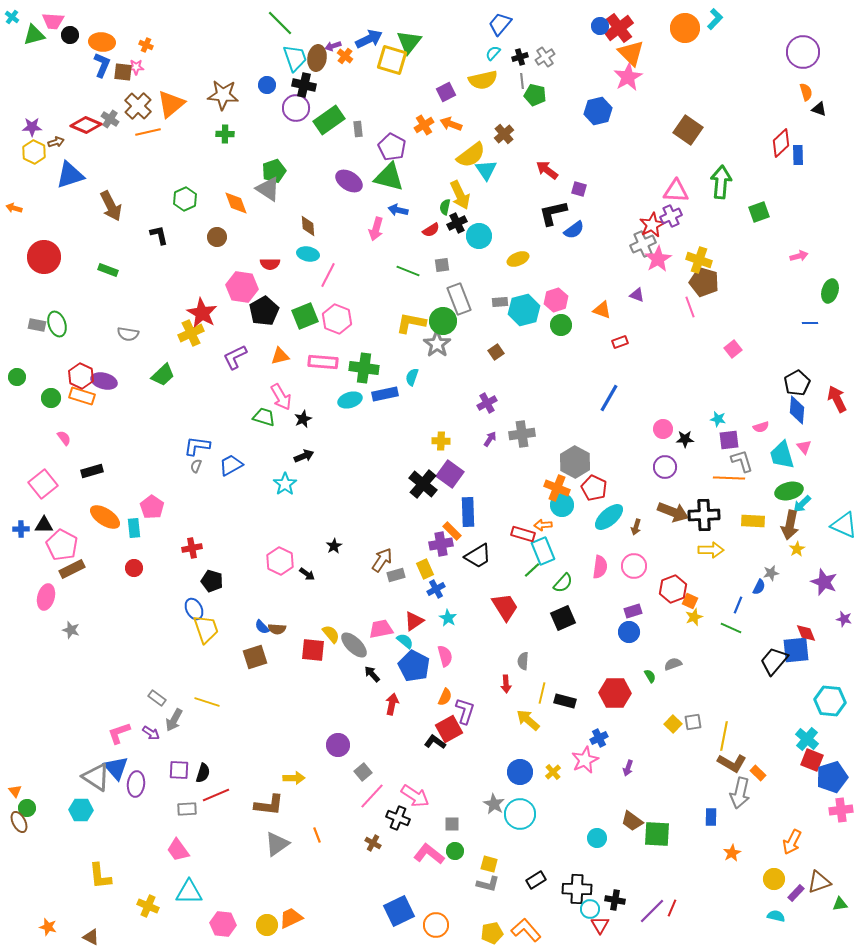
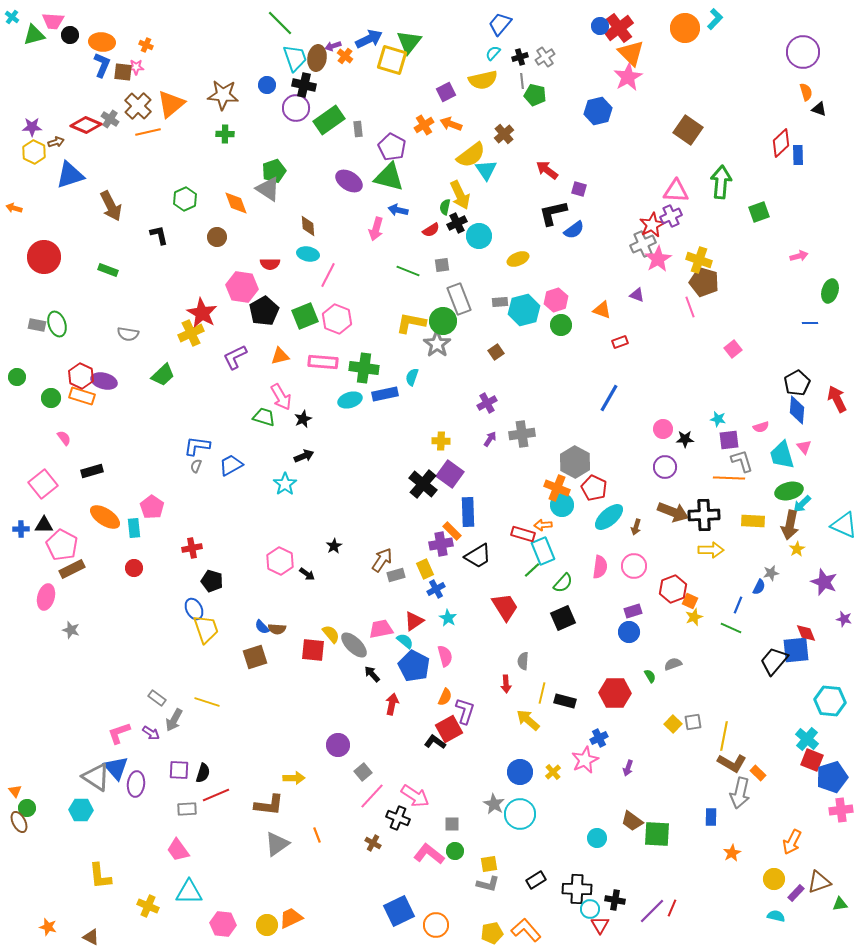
yellow square at (489, 864): rotated 24 degrees counterclockwise
